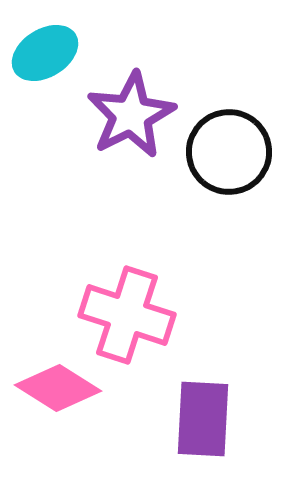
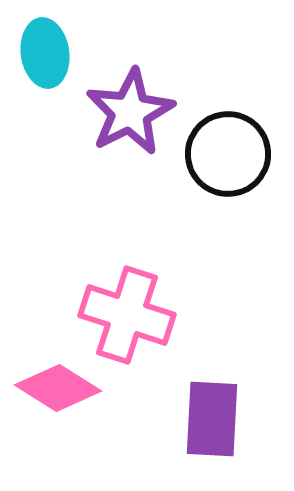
cyan ellipse: rotated 66 degrees counterclockwise
purple star: moved 1 px left, 3 px up
black circle: moved 1 px left, 2 px down
purple rectangle: moved 9 px right
